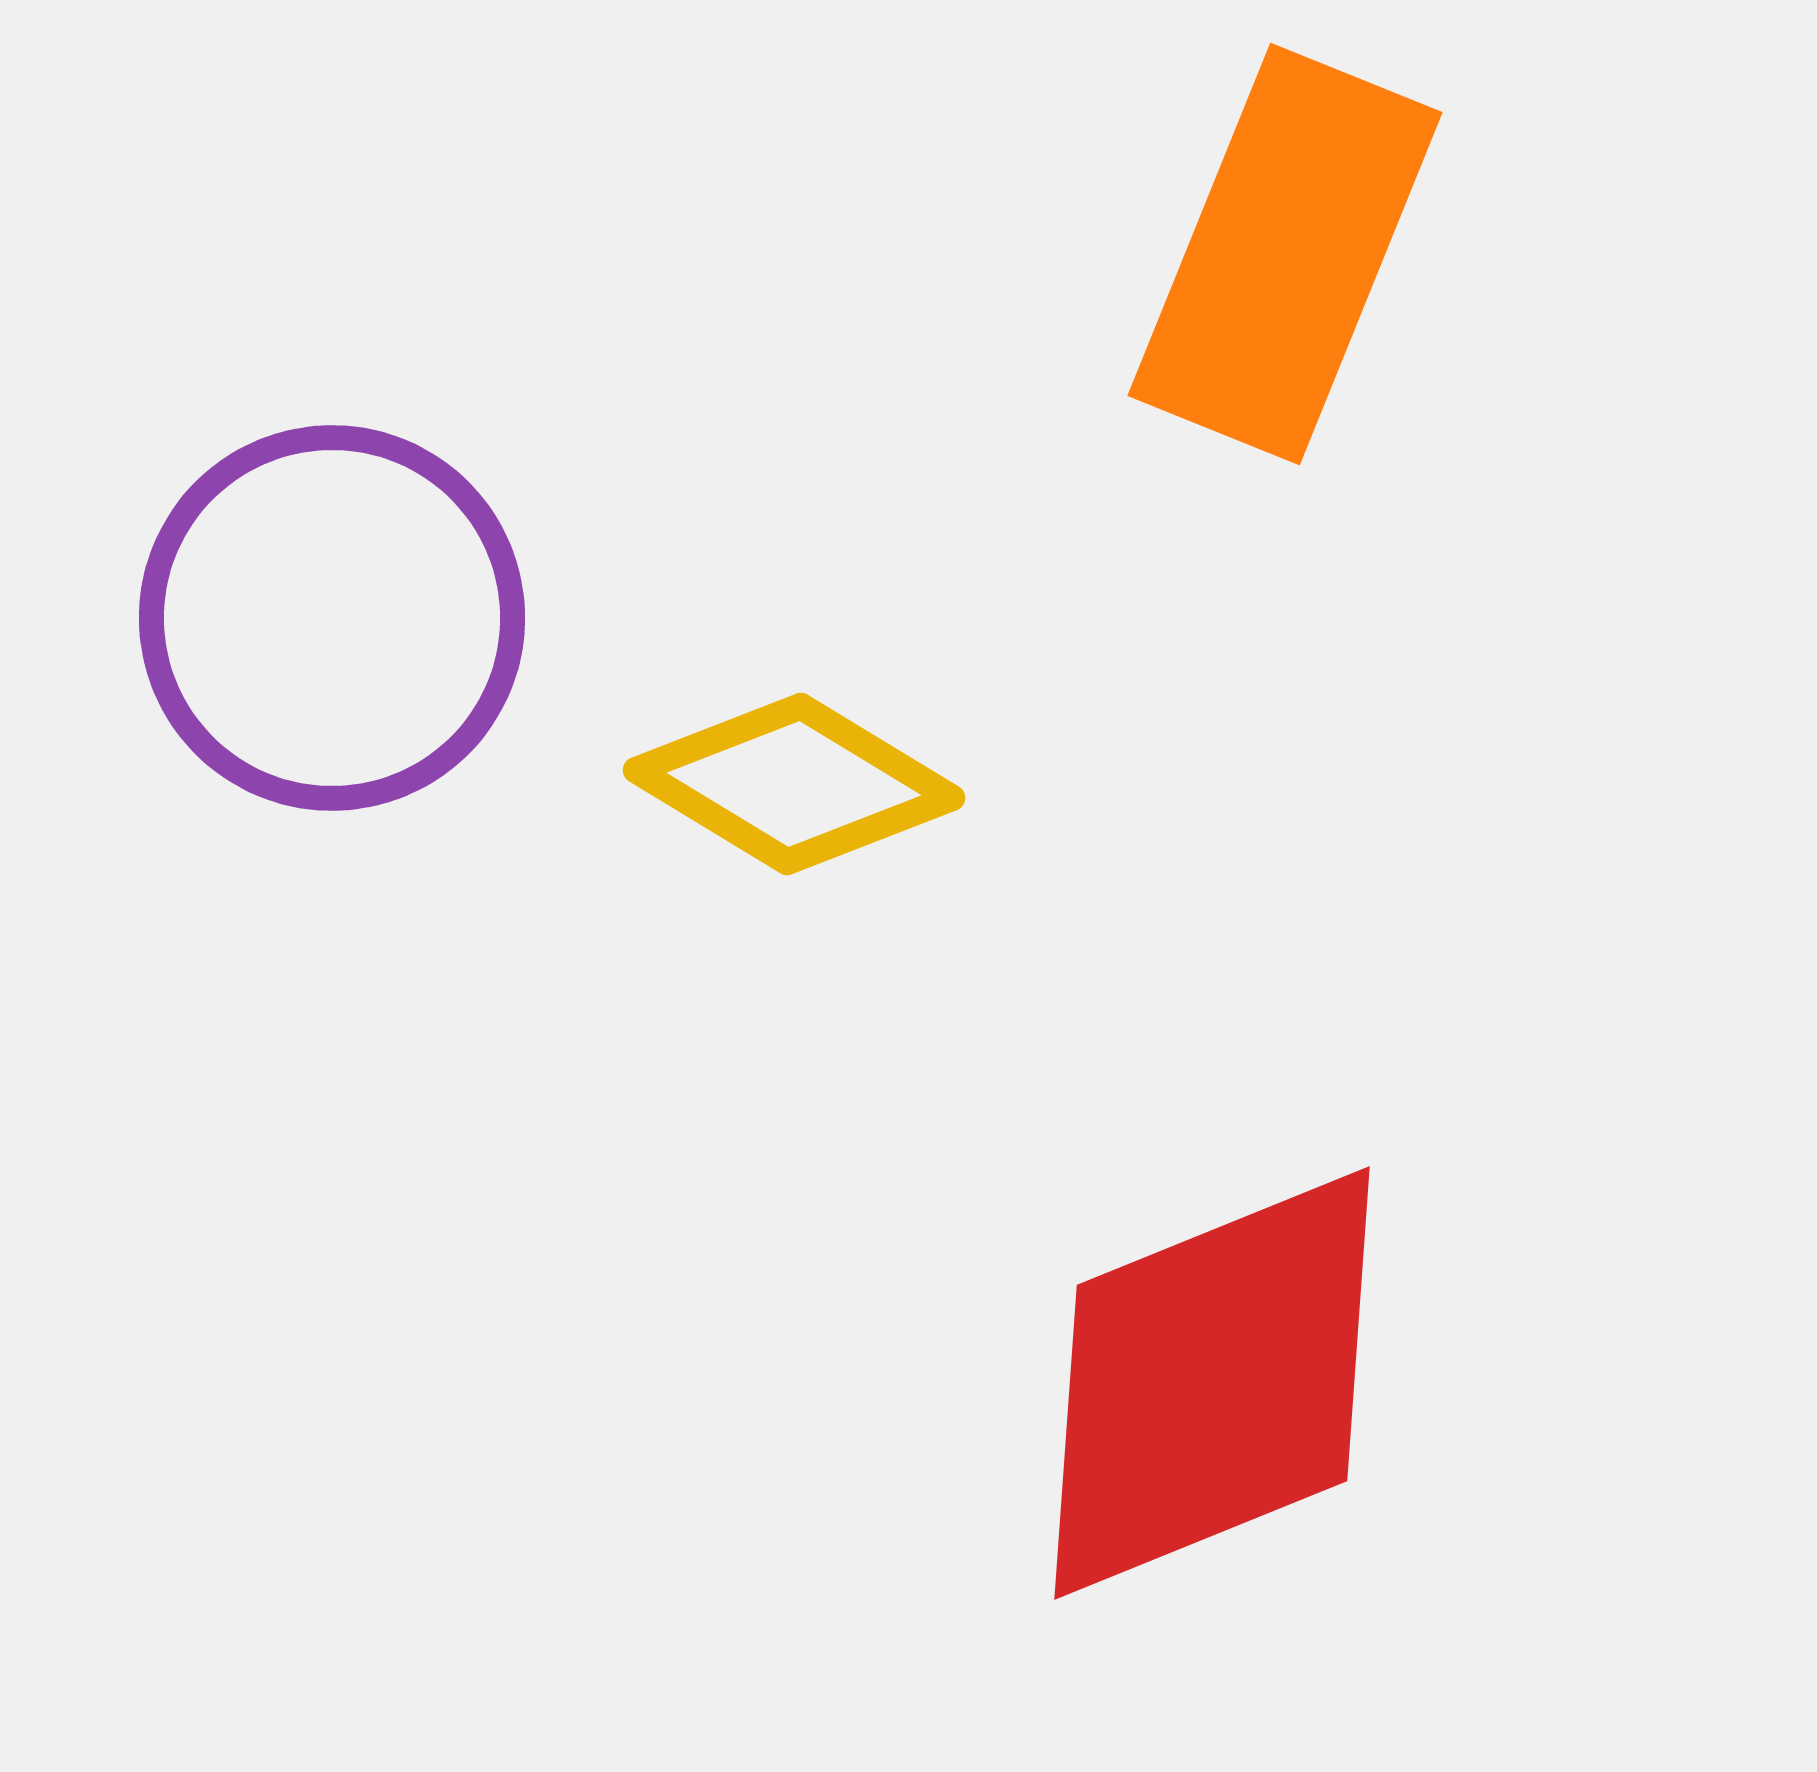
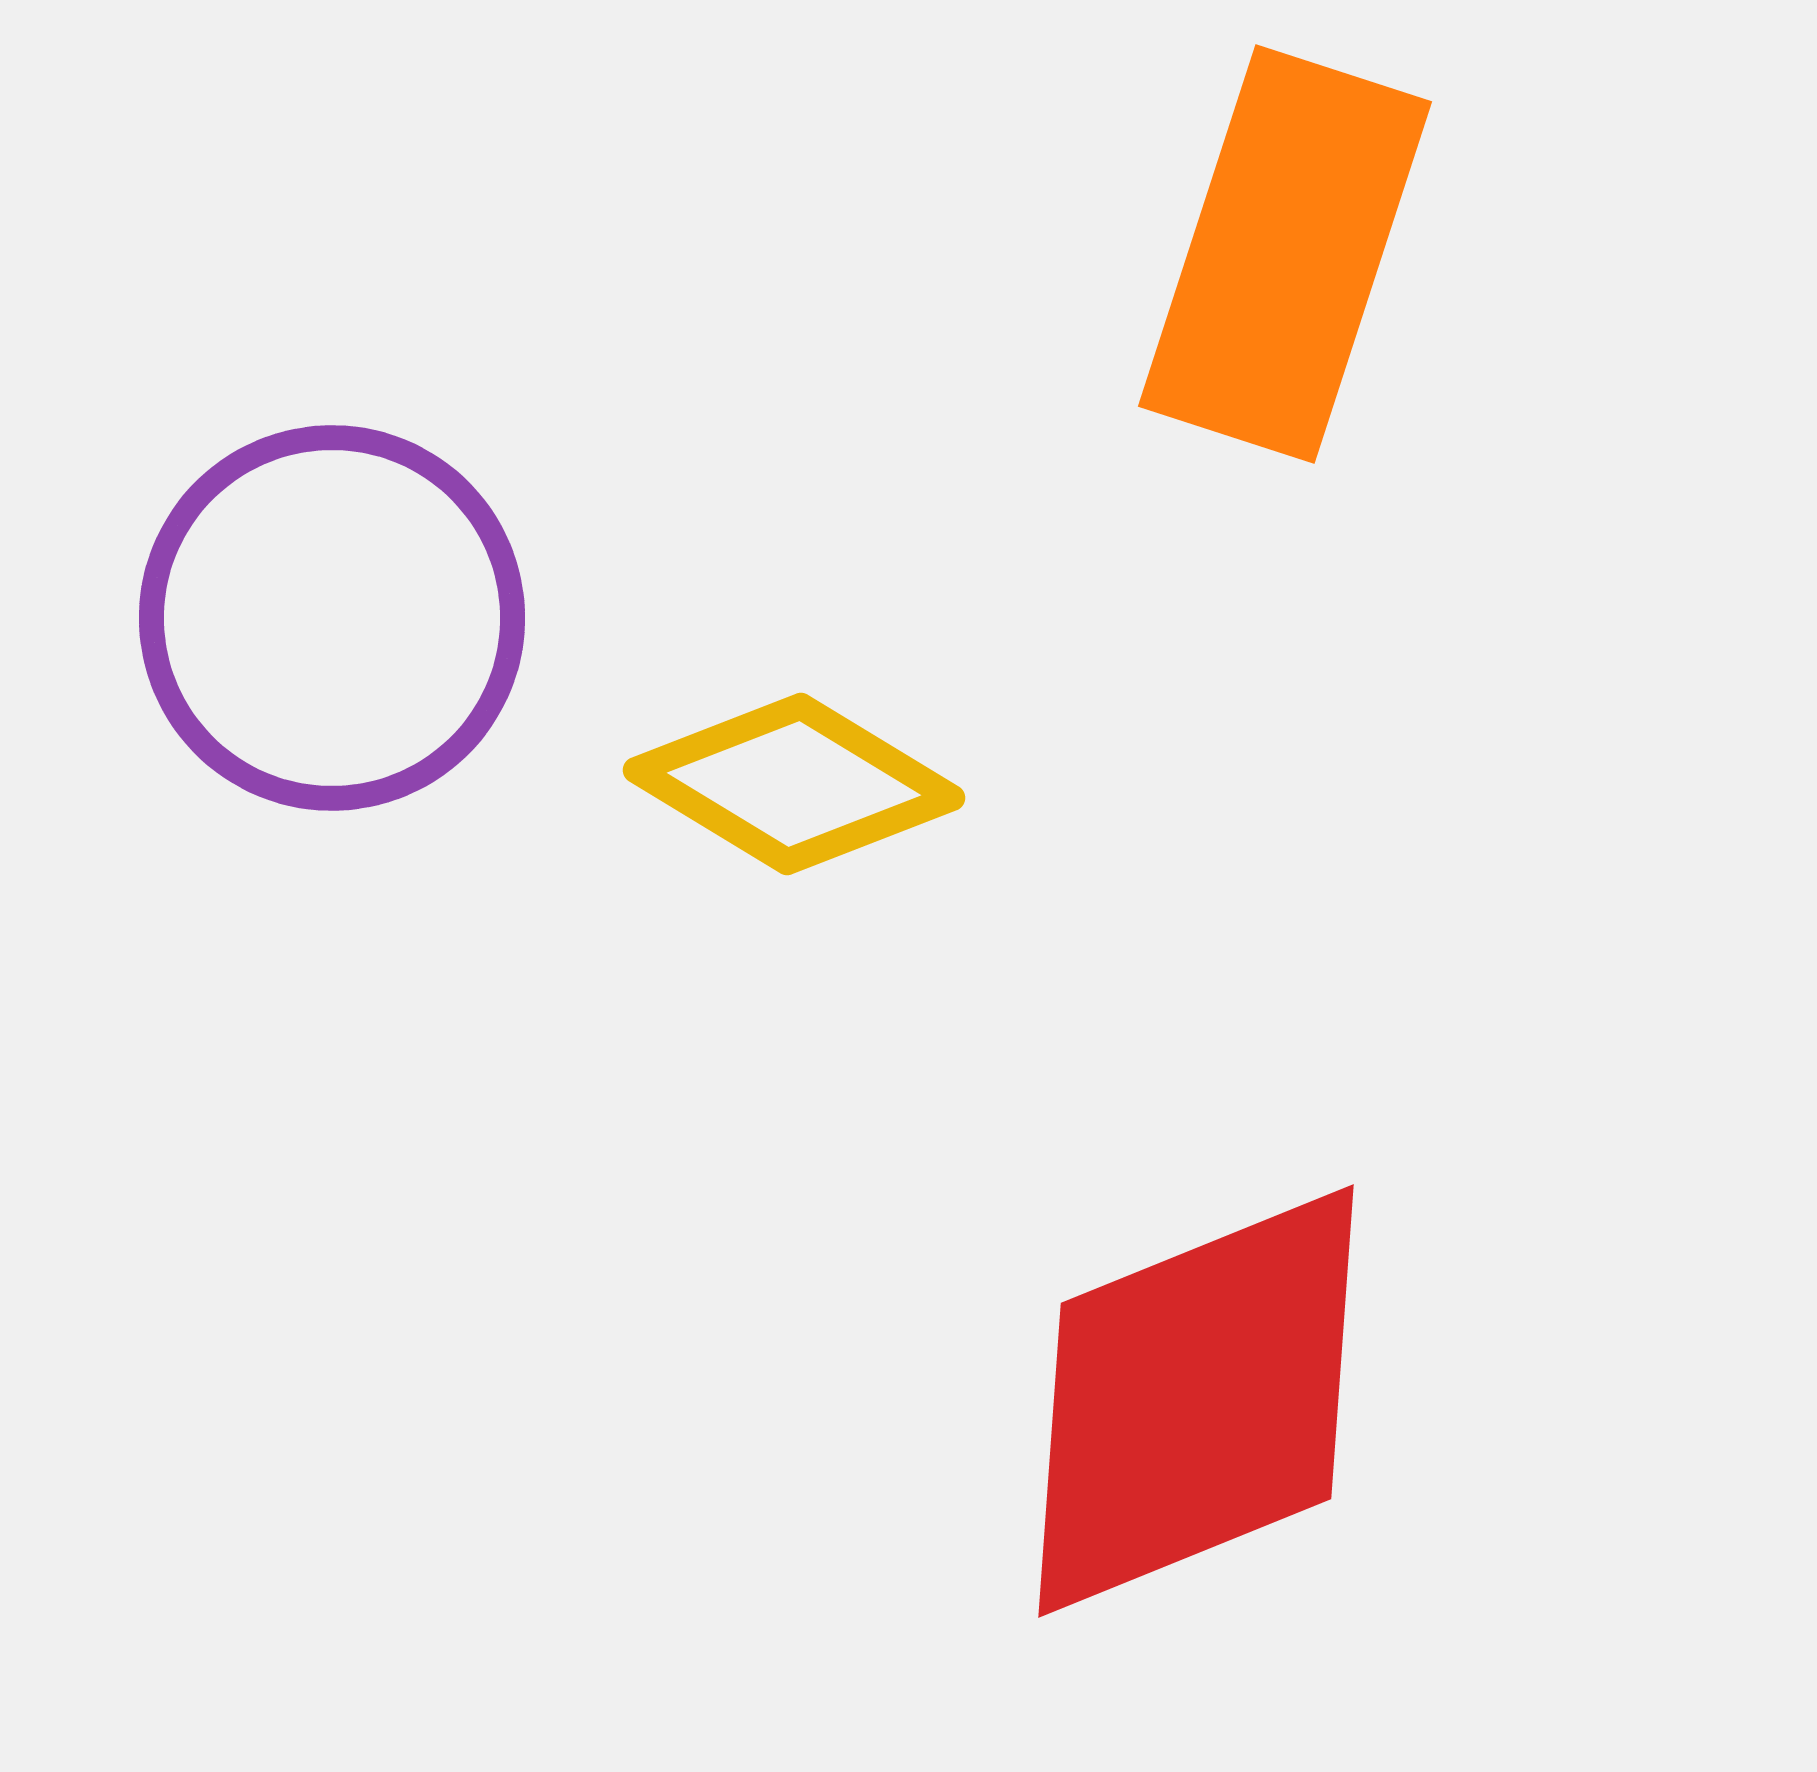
orange rectangle: rotated 4 degrees counterclockwise
red diamond: moved 16 px left, 18 px down
